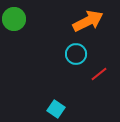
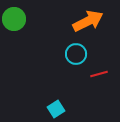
red line: rotated 24 degrees clockwise
cyan square: rotated 24 degrees clockwise
